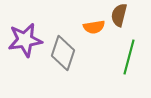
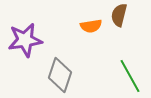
orange semicircle: moved 3 px left, 1 px up
gray diamond: moved 3 px left, 22 px down
green line: moved 1 px right, 19 px down; rotated 44 degrees counterclockwise
